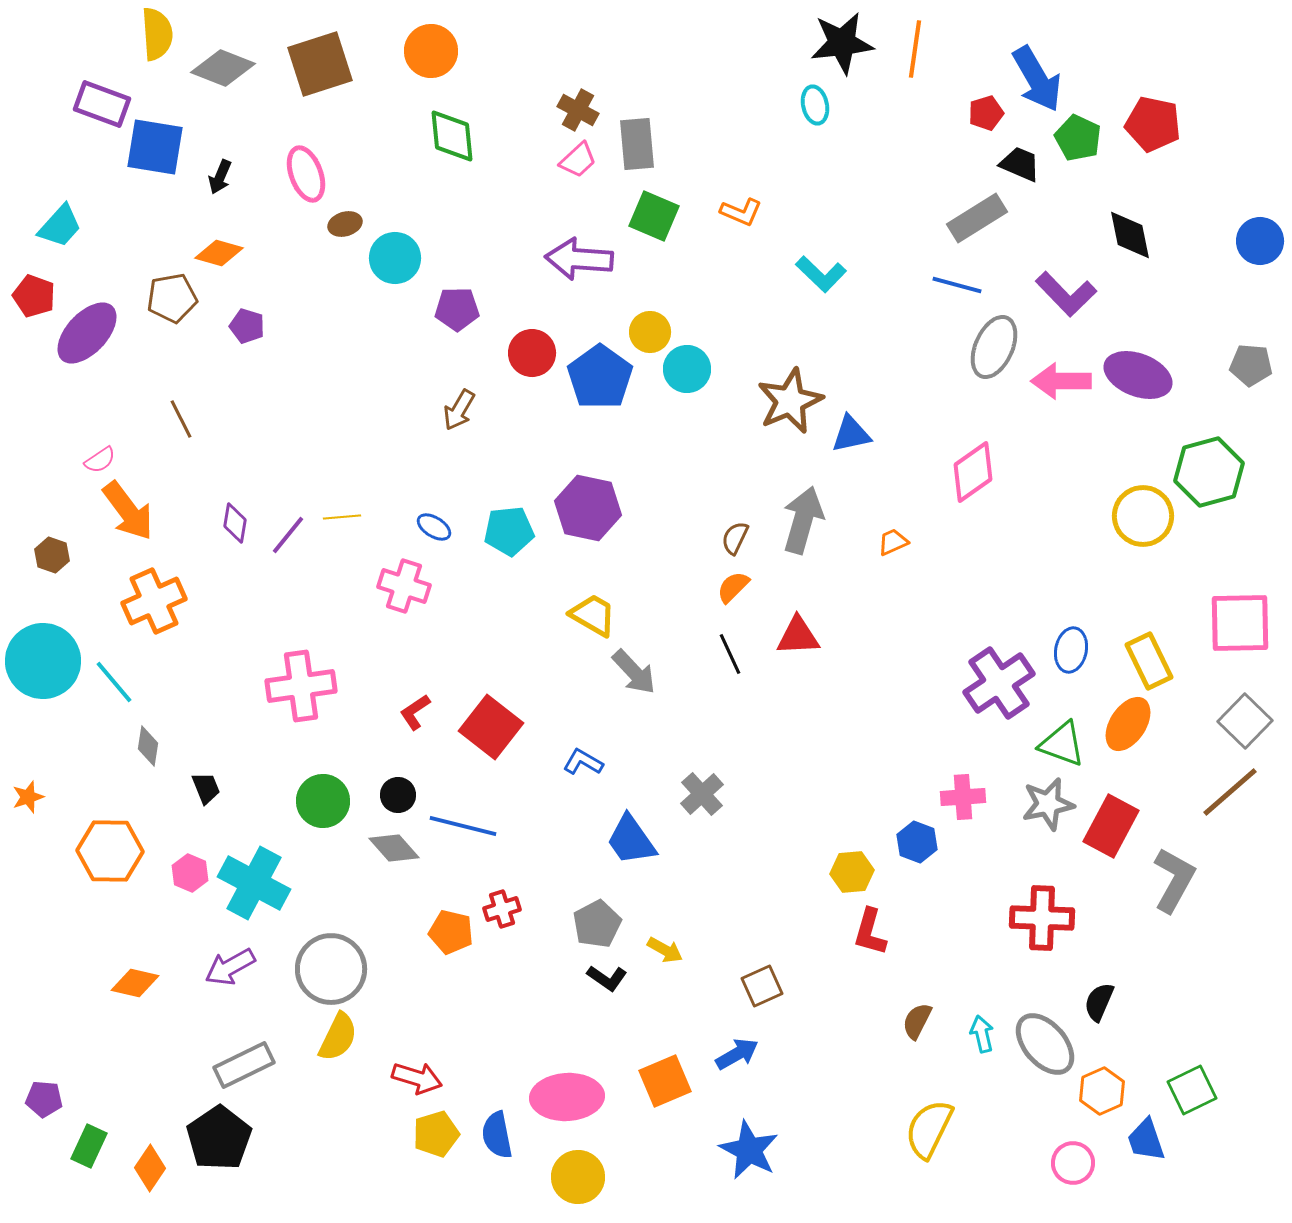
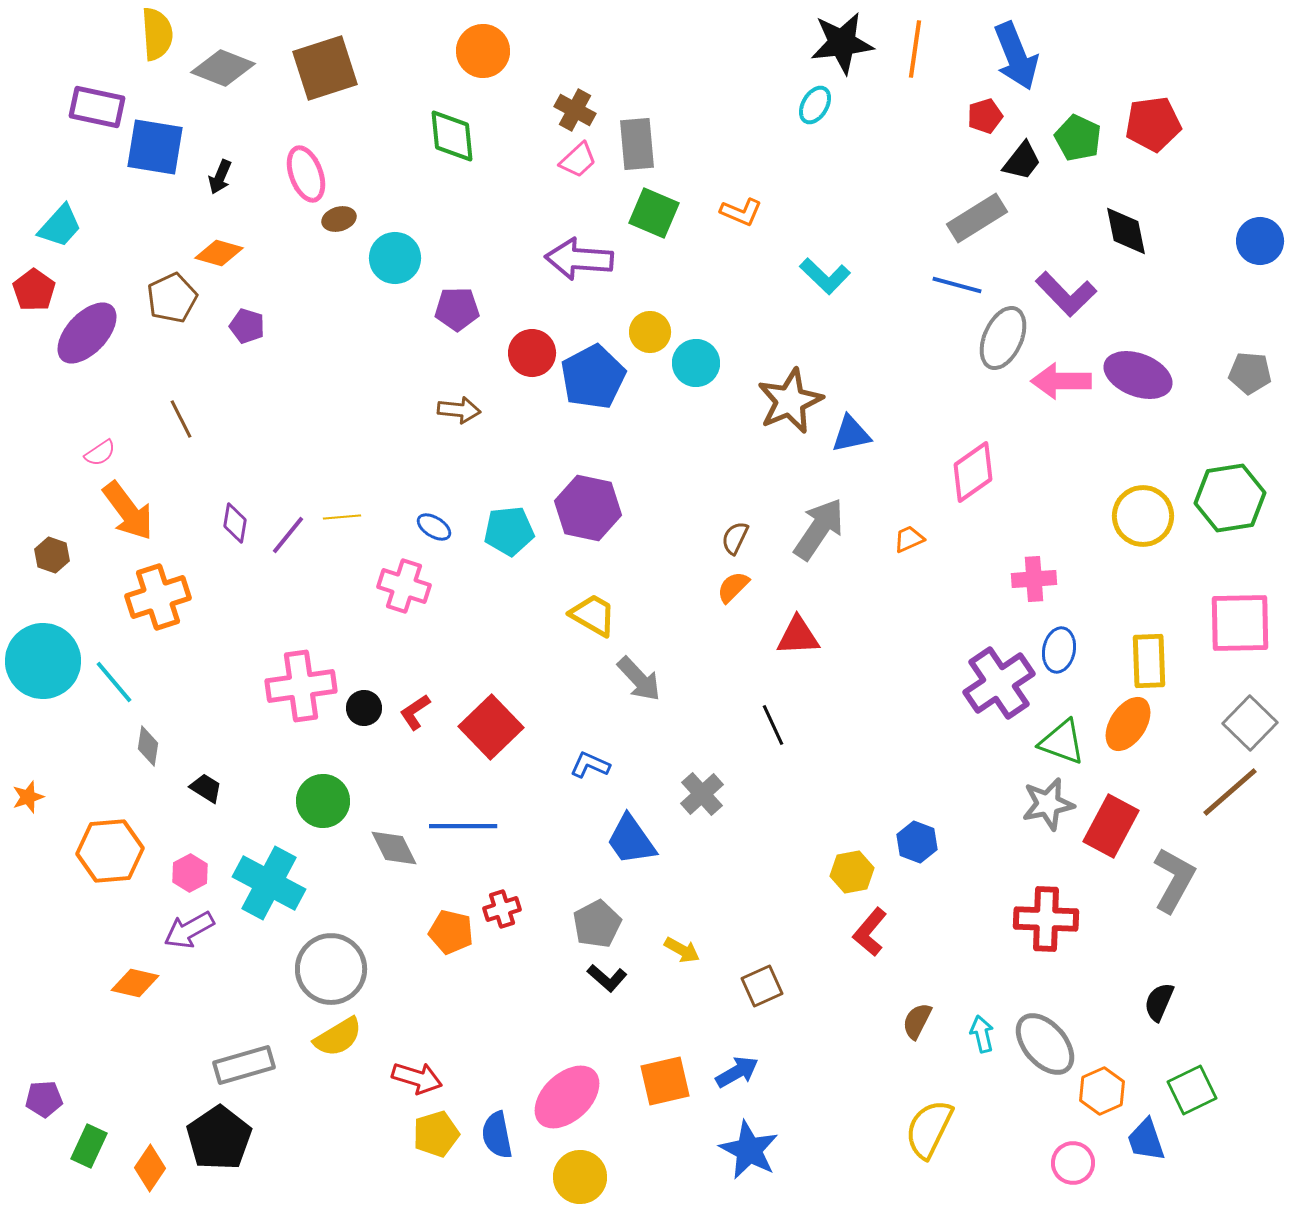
orange circle at (431, 51): moved 52 px right
brown square at (320, 64): moved 5 px right, 4 px down
blue arrow at (1037, 79): moved 21 px left, 23 px up; rotated 8 degrees clockwise
purple rectangle at (102, 104): moved 5 px left, 3 px down; rotated 8 degrees counterclockwise
cyan ellipse at (815, 105): rotated 42 degrees clockwise
brown cross at (578, 110): moved 3 px left
red pentagon at (986, 113): moved 1 px left, 3 px down
red pentagon at (1153, 124): rotated 20 degrees counterclockwise
black trapezoid at (1020, 164): moved 2 px right, 3 px up; rotated 105 degrees clockwise
green square at (654, 216): moved 3 px up
brown ellipse at (345, 224): moved 6 px left, 5 px up
black diamond at (1130, 235): moved 4 px left, 4 px up
cyan L-shape at (821, 274): moved 4 px right, 2 px down
red pentagon at (34, 296): moved 6 px up; rotated 15 degrees clockwise
brown pentagon at (172, 298): rotated 15 degrees counterclockwise
gray ellipse at (994, 347): moved 9 px right, 9 px up
gray pentagon at (1251, 365): moved 1 px left, 8 px down
cyan circle at (687, 369): moved 9 px right, 6 px up
blue pentagon at (600, 377): moved 7 px left; rotated 8 degrees clockwise
brown arrow at (459, 410): rotated 114 degrees counterclockwise
pink semicircle at (100, 460): moved 7 px up
green hexagon at (1209, 472): moved 21 px right, 26 px down; rotated 6 degrees clockwise
gray arrow at (803, 520): moved 16 px right, 9 px down; rotated 18 degrees clockwise
orange trapezoid at (893, 542): moved 16 px right, 3 px up
orange cross at (154, 601): moved 4 px right, 4 px up; rotated 6 degrees clockwise
blue ellipse at (1071, 650): moved 12 px left
black line at (730, 654): moved 43 px right, 71 px down
yellow rectangle at (1149, 661): rotated 24 degrees clockwise
gray arrow at (634, 672): moved 5 px right, 7 px down
gray square at (1245, 721): moved 5 px right, 2 px down
red square at (491, 727): rotated 8 degrees clockwise
green triangle at (1062, 744): moved 2 px up
blue L-shape at (583, 762): moved 7 px right, 3 px down; rotated 6 degrees counterclockwise
black trapezoid at (206, 788): rotated 36 degrees counterclockwise
black circle at (398, 795): moved 34 px left, 87 px up
pink cross at (963, 797): moved 71 px right, 218 px up
blue line at (463, 826): rotated 14 degrees counterclockwise
gray diamond at (394, 848): rotated 15 degrees clockwise
orange hexagon at (110, 851): rotated 6 degrees counterclockwise
yellow hexagon at (852, 872): rotated 6 degrees counterclockwise
pink hexagon at (190, 873): rotated 9 degrees clockwise
cyan cross at (254, 883): moved 15 px right
red cross at (1042, 918): moved 4 px right, 1 px down
red L-shape at (870, 932): rotated 24 degrees clockwise
yellow arrow at (665, 950): moved 17 px right
purple arrow at (230, 967): moved 41 px left, 37 px up
black L-shape at (607, 978): rotated 6 degrees clockwise
black semicircle at (1099, 1002): moved 60 px right
yellow semicircle at (338, 1037): rotated 33 degrees clockwise
blue arrow at (737, 1054): moved 18 px down
gray rectangle at (244, 1065): rotated 10 degrees clockwise
orange square at (665, 1081): rotated 10 degrees clockwise
pink ellipse at (567, 1097): rotated 40 degrees counterclockwise
purple pentagon at (44, 1099): rotated 9 degrees counterclockwise
yellow circle at (578, 1177): moved 2 px right
